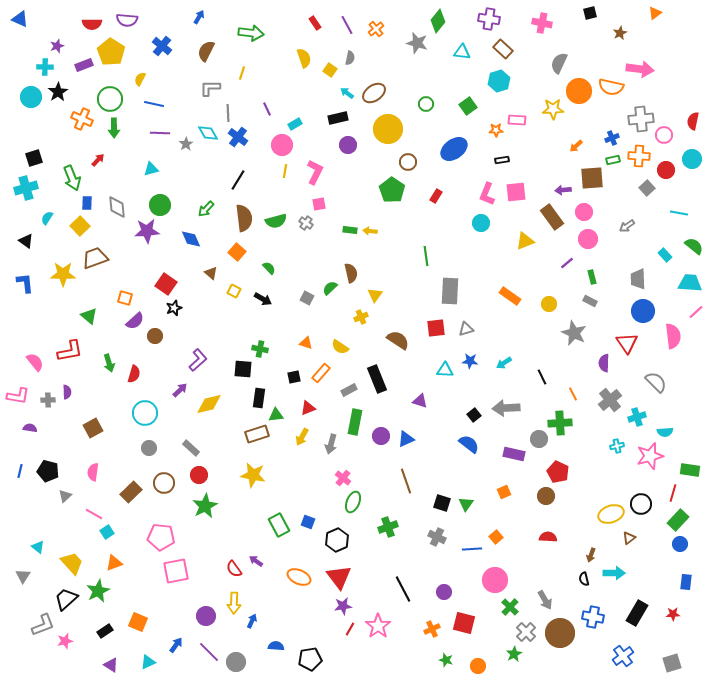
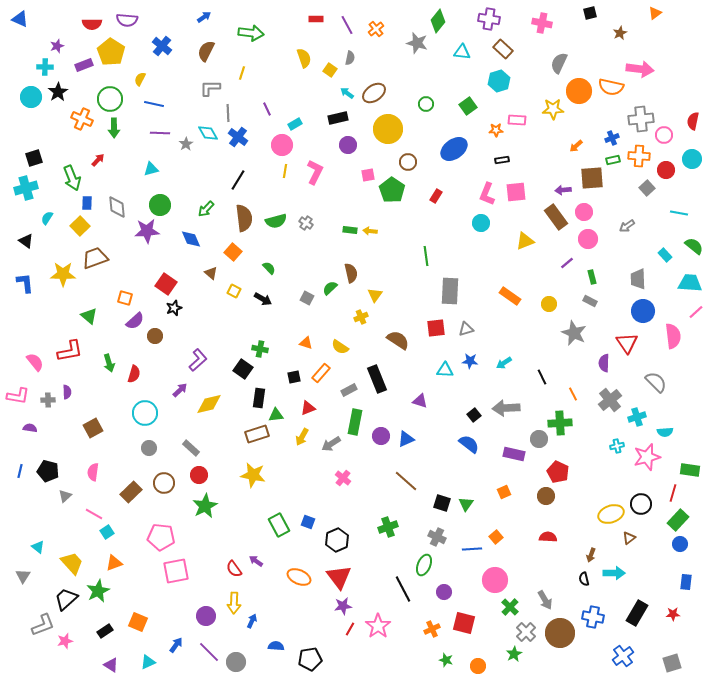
blue arrow at (199, 17): moved 5 px right; rotated 24 degrees clockwise
red rectangle at (315, 23): moved 1 px right, 4 px up; rotated 56 degrees counterclockwise
pink square at (319, 204): moved 49 px right, 29 px up
brown rectangle at (552, 217): moved 4 px right
orange square at (237, 252): moved 4 px left
black square at (243, 369): rotated 30 degrees clockwise
gray arrow at (331, 444): rotated 42 degrees clockwise
pink star at (650, 456): moved 3 px left, 1 px down
brown line at (406, 481): rotated 30 degrees counterclockwise
green ellipse at (353, 502): moved 71 px right, 63 px down
